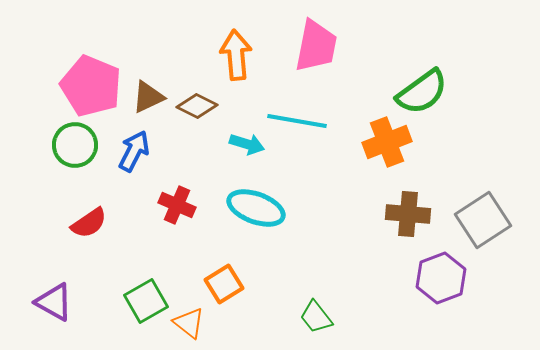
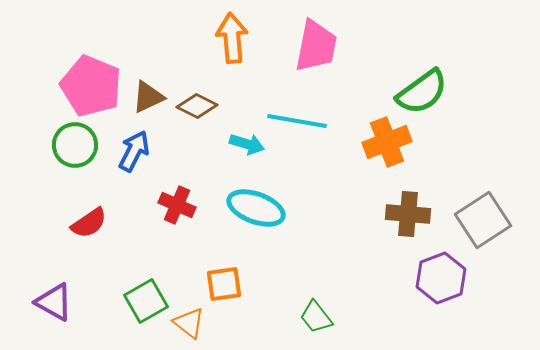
orange arrow: moved 4 px left, 17 px up
orange square: rotated 24 degrees clockwise
